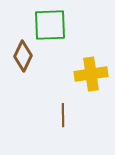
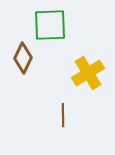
brown diamond: moved 2 px down
yellow cross: moved 3 px left, 1 px up; rotated 24 degrees counterclockwise
